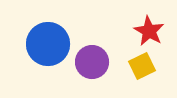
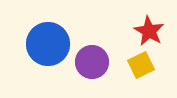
yellow square: moved 1 px left, 1 px up
